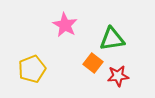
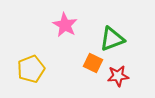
green triangle: rotated 12 degrees counterclockwise
orange square: rotated 12 degrees counterclockwise
yellow pentagon: moved 1 px left
